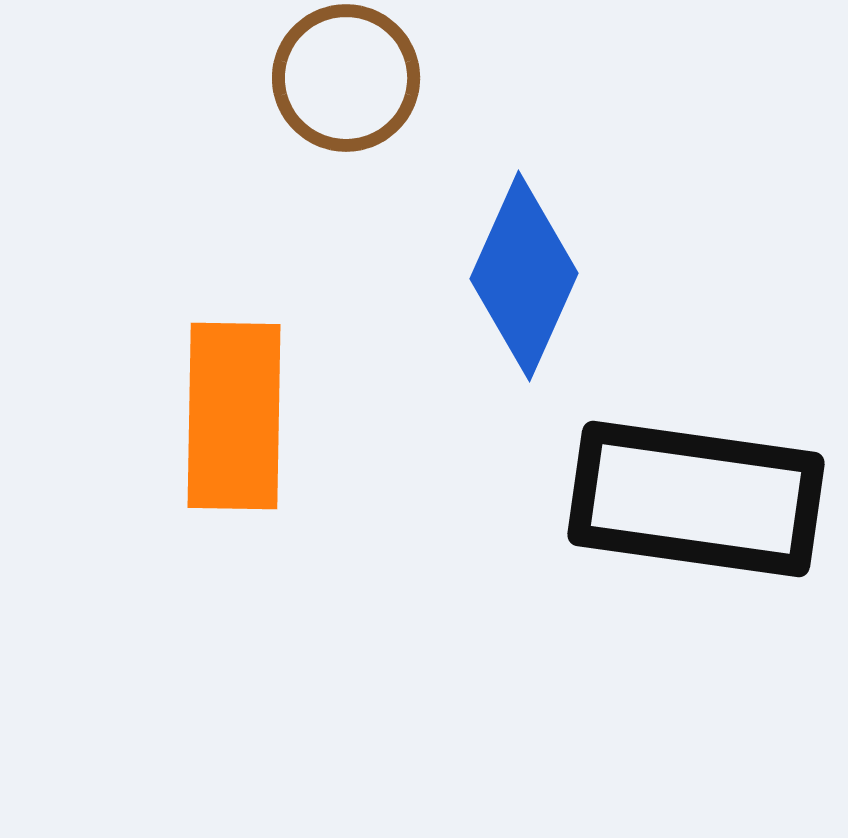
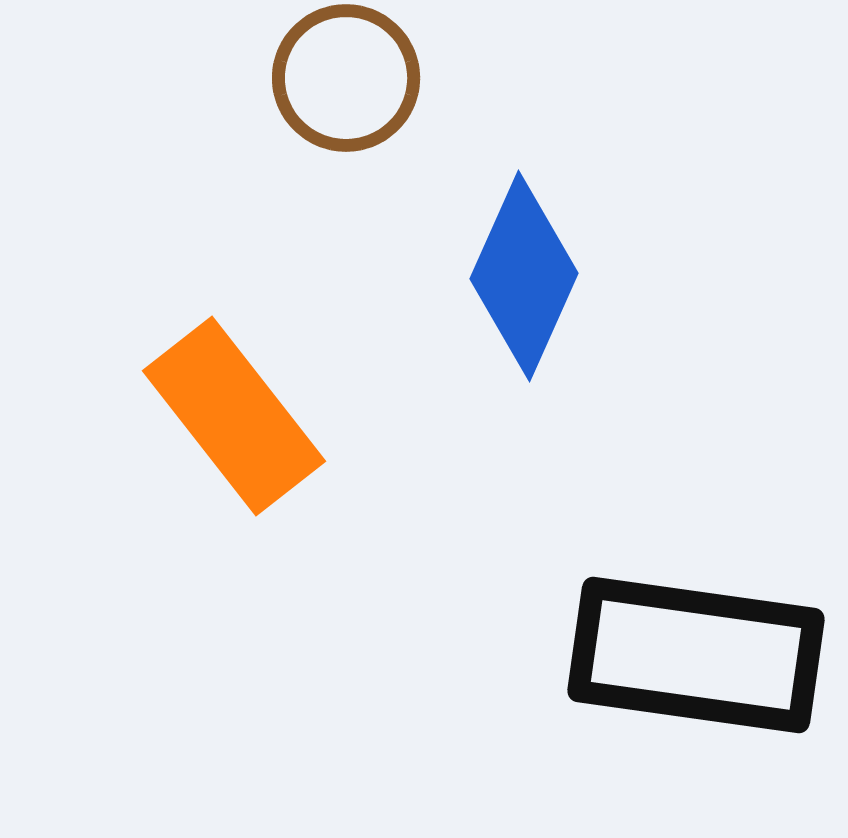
orange rectangle: rotated 39 degrees counterclockwise
black rectangle: moved 156 px down
